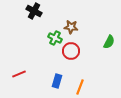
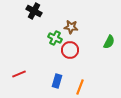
red circle: moved 1 px left, 1 px up
